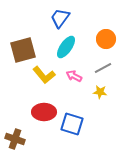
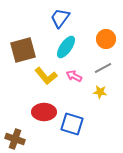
yellow L-shape: moved 2 px right, 1 px down
